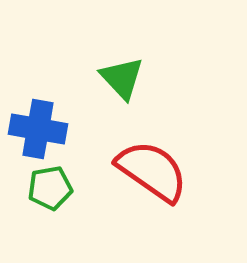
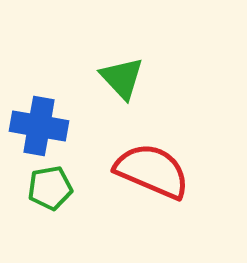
blue cross: moved 1 px right, 3 px up
red semicircle: rotated 12 degrees counterclockwise
